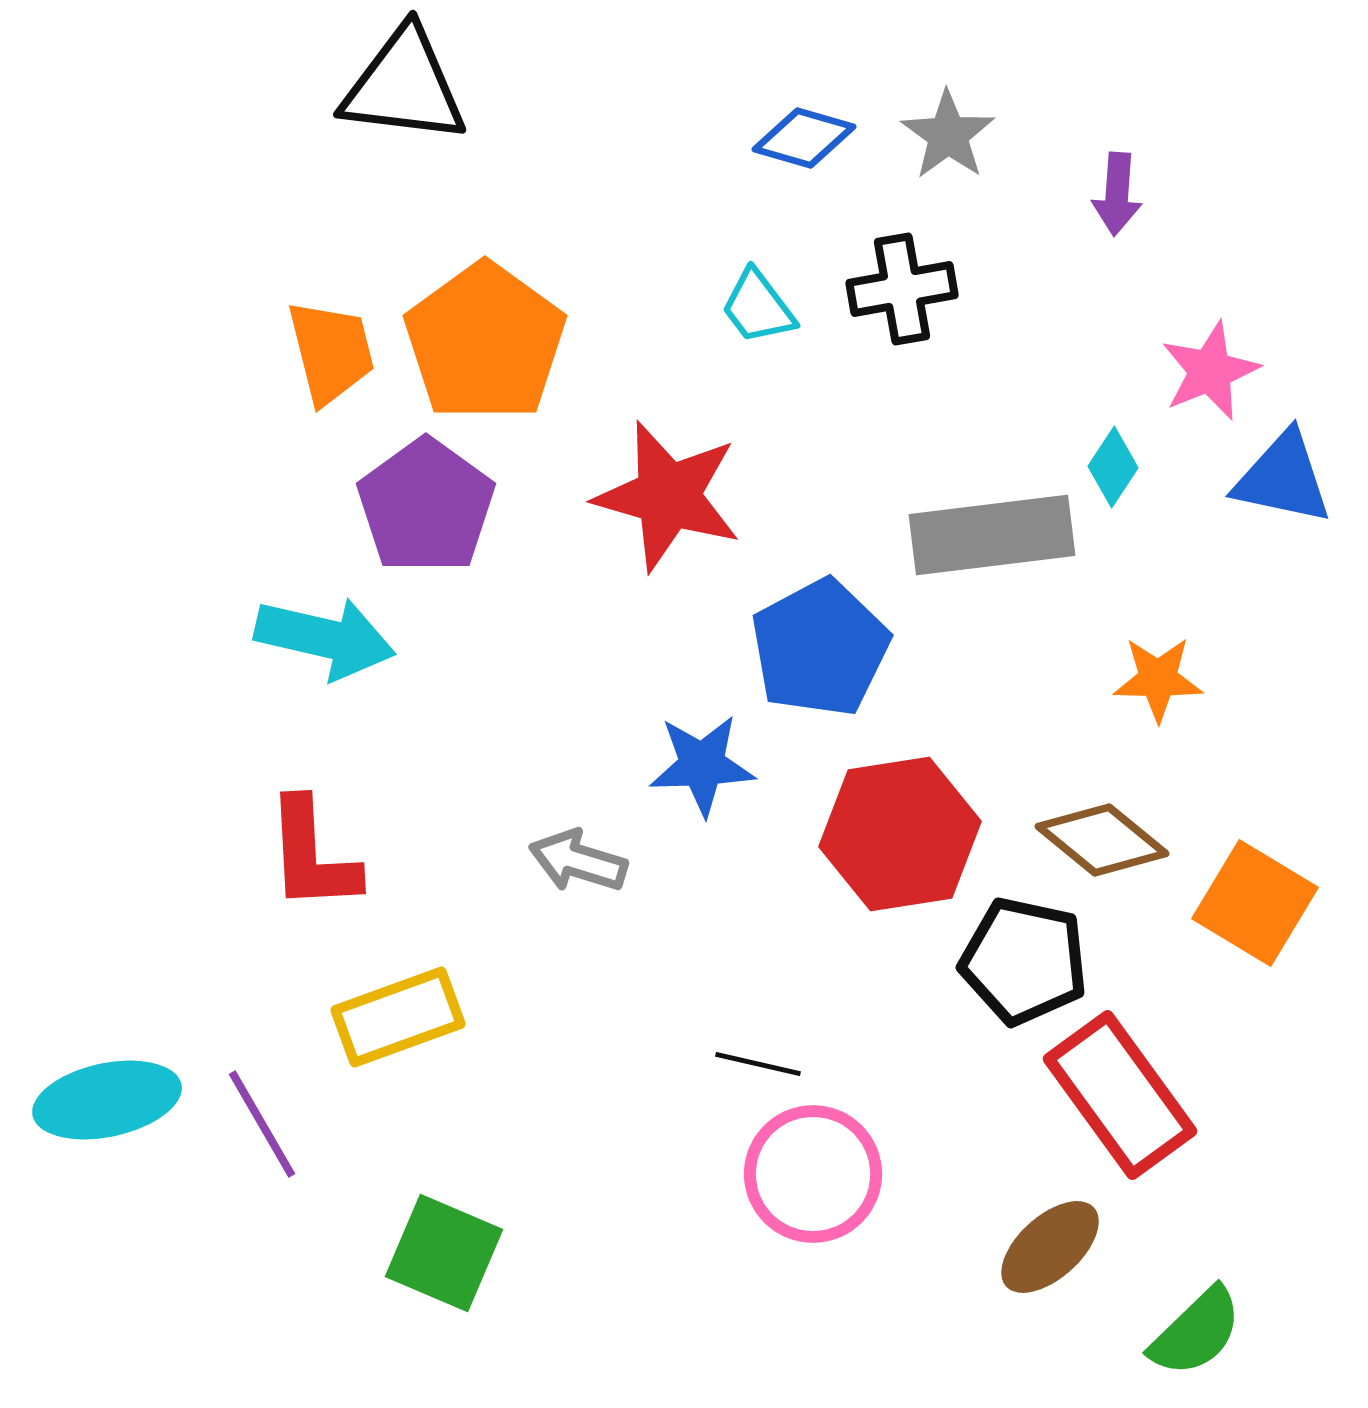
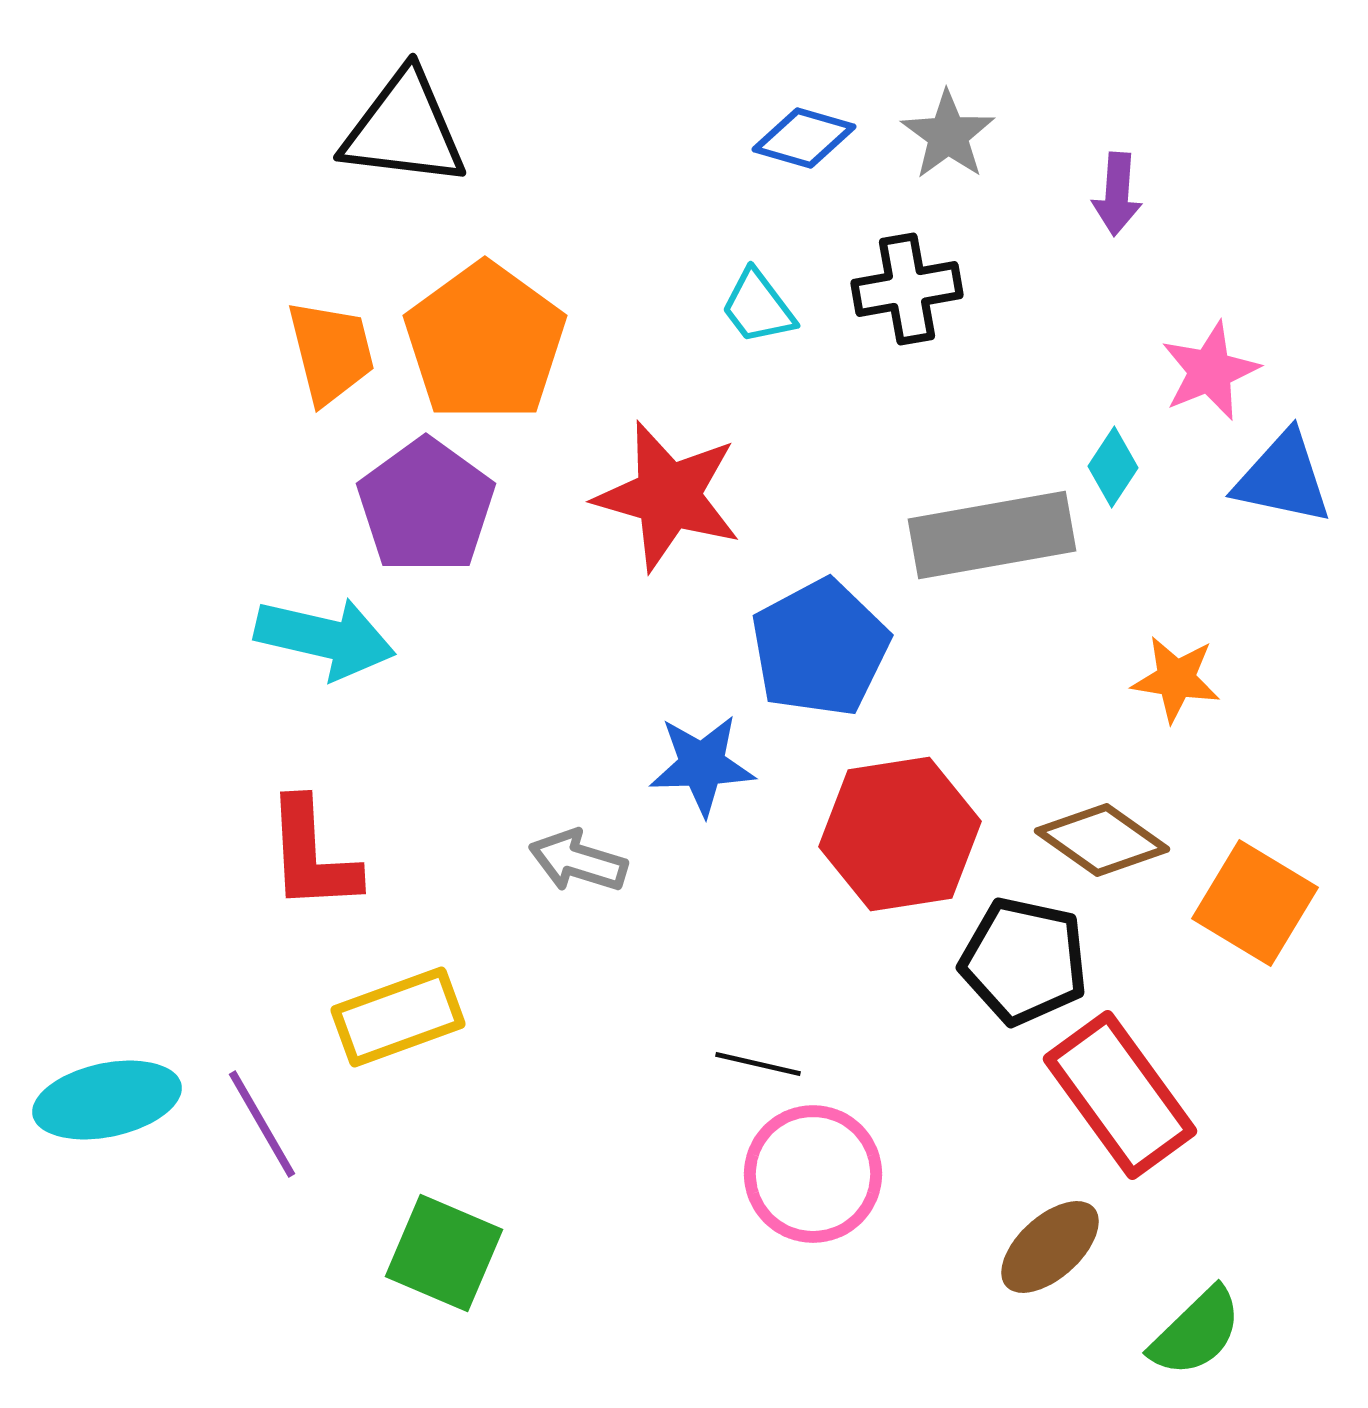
black triangle: moved 43 px down
black cross: moved 5 px right
gray rectangle: rotated 3 degrees counterclockwise
orange star: moved 18 px right; rotated 8 degrees clockwise
brown diamond: rotated 4 degrees counterclockwise
